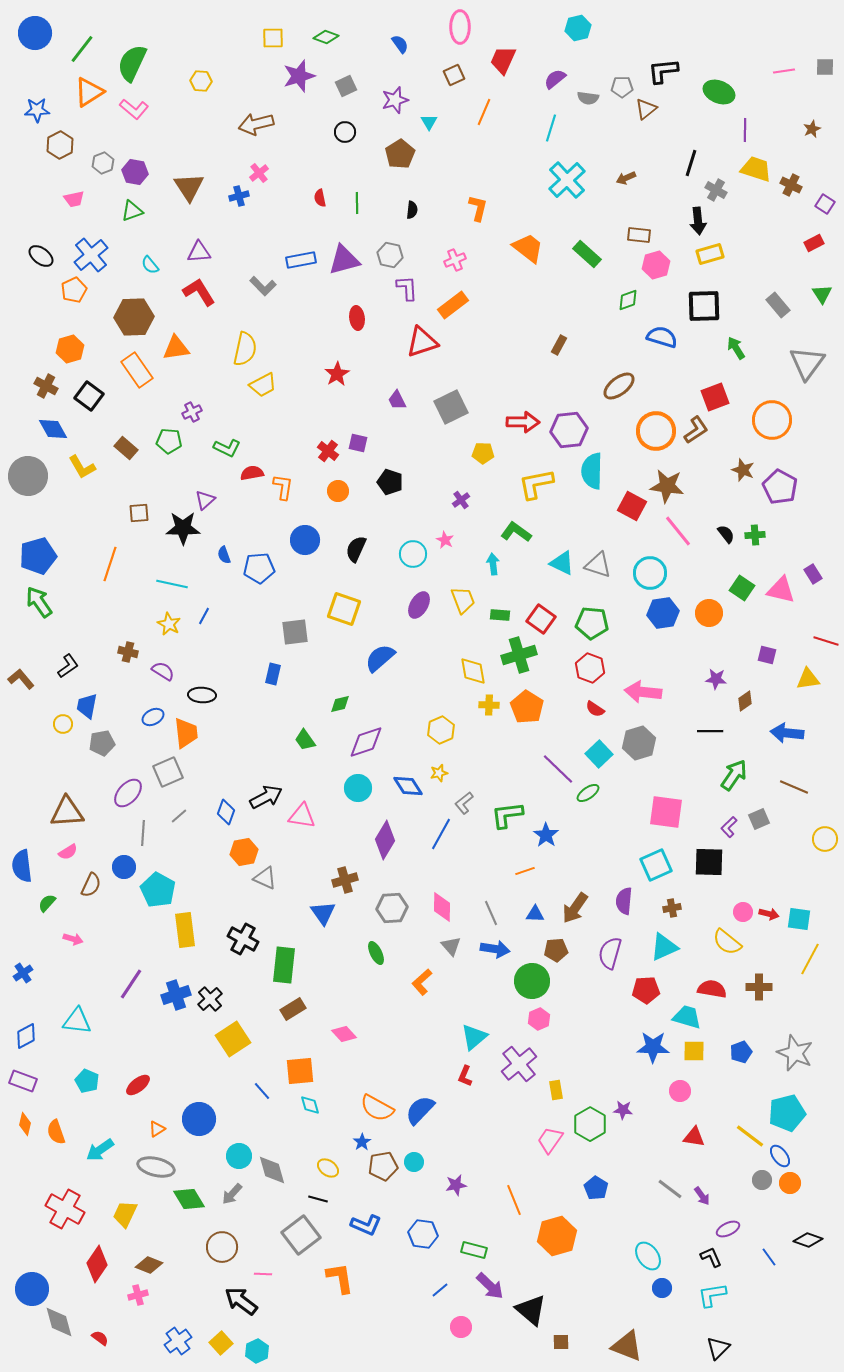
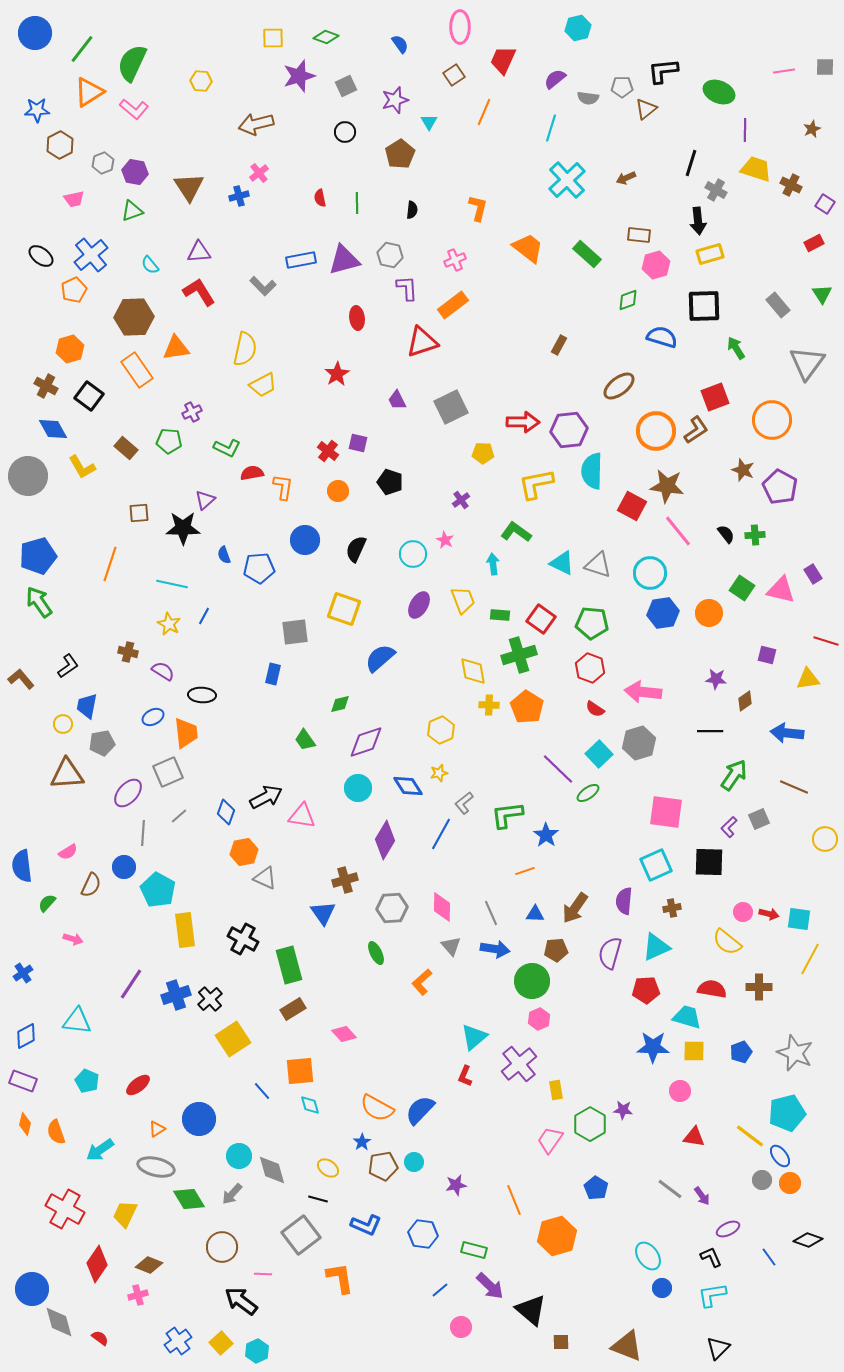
brown square at (454, 75): rotated 10 degrees counterclockwise
brown triangle at (67, 812): moved 38 px up
cyan triangle at (664, 947): moved 8 px left
green rectangle at (284, 965): moved 5 px right; rotated 21 degrees counterclockwise
